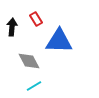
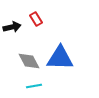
black arrow: rotated 72 degrees clockwise
blue triangle: moved 1 px right, 17 px down
cyan line: rotated 21 degrees clockwise
